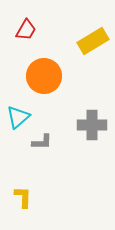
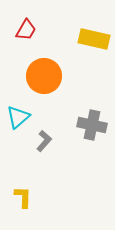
yellow rectangle: moved 1 px right, 2 px up; rotated 44 degrees clockwise
gray cross: rotated 12 degrees clockwise
gray L-shape: moved 2 px right, 1 px up; rotated 50 degrees counterclockwise
